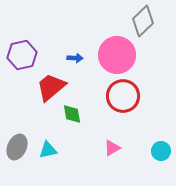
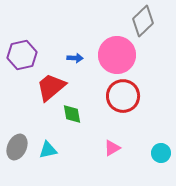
cyan circle: moved 2 px down
